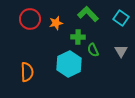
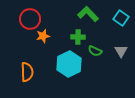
orange star: moved 13 px left, 13 px down
green semicircle: moved 2 px right, 1 px down; rotated 40 degrees counterclockwise
